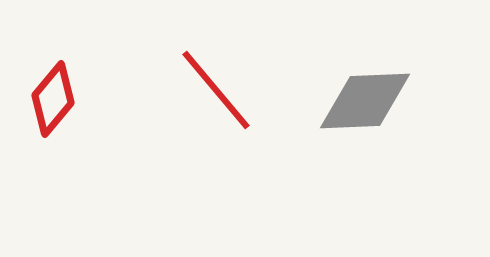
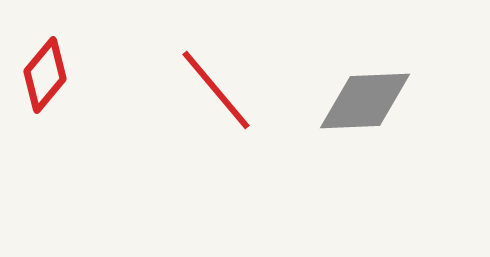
red diamond: moved 8 px left, 24 px up
